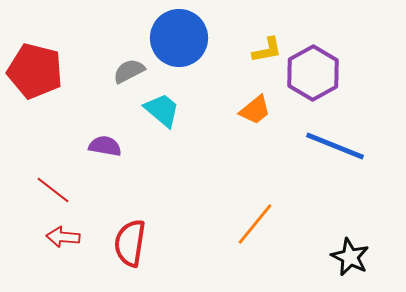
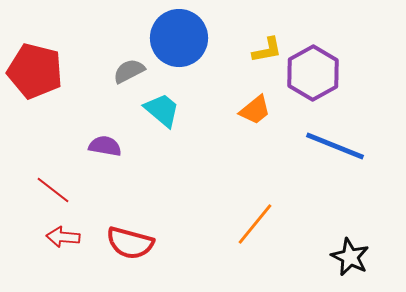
red semicircle: rotated 84 degrees counterclockwise
